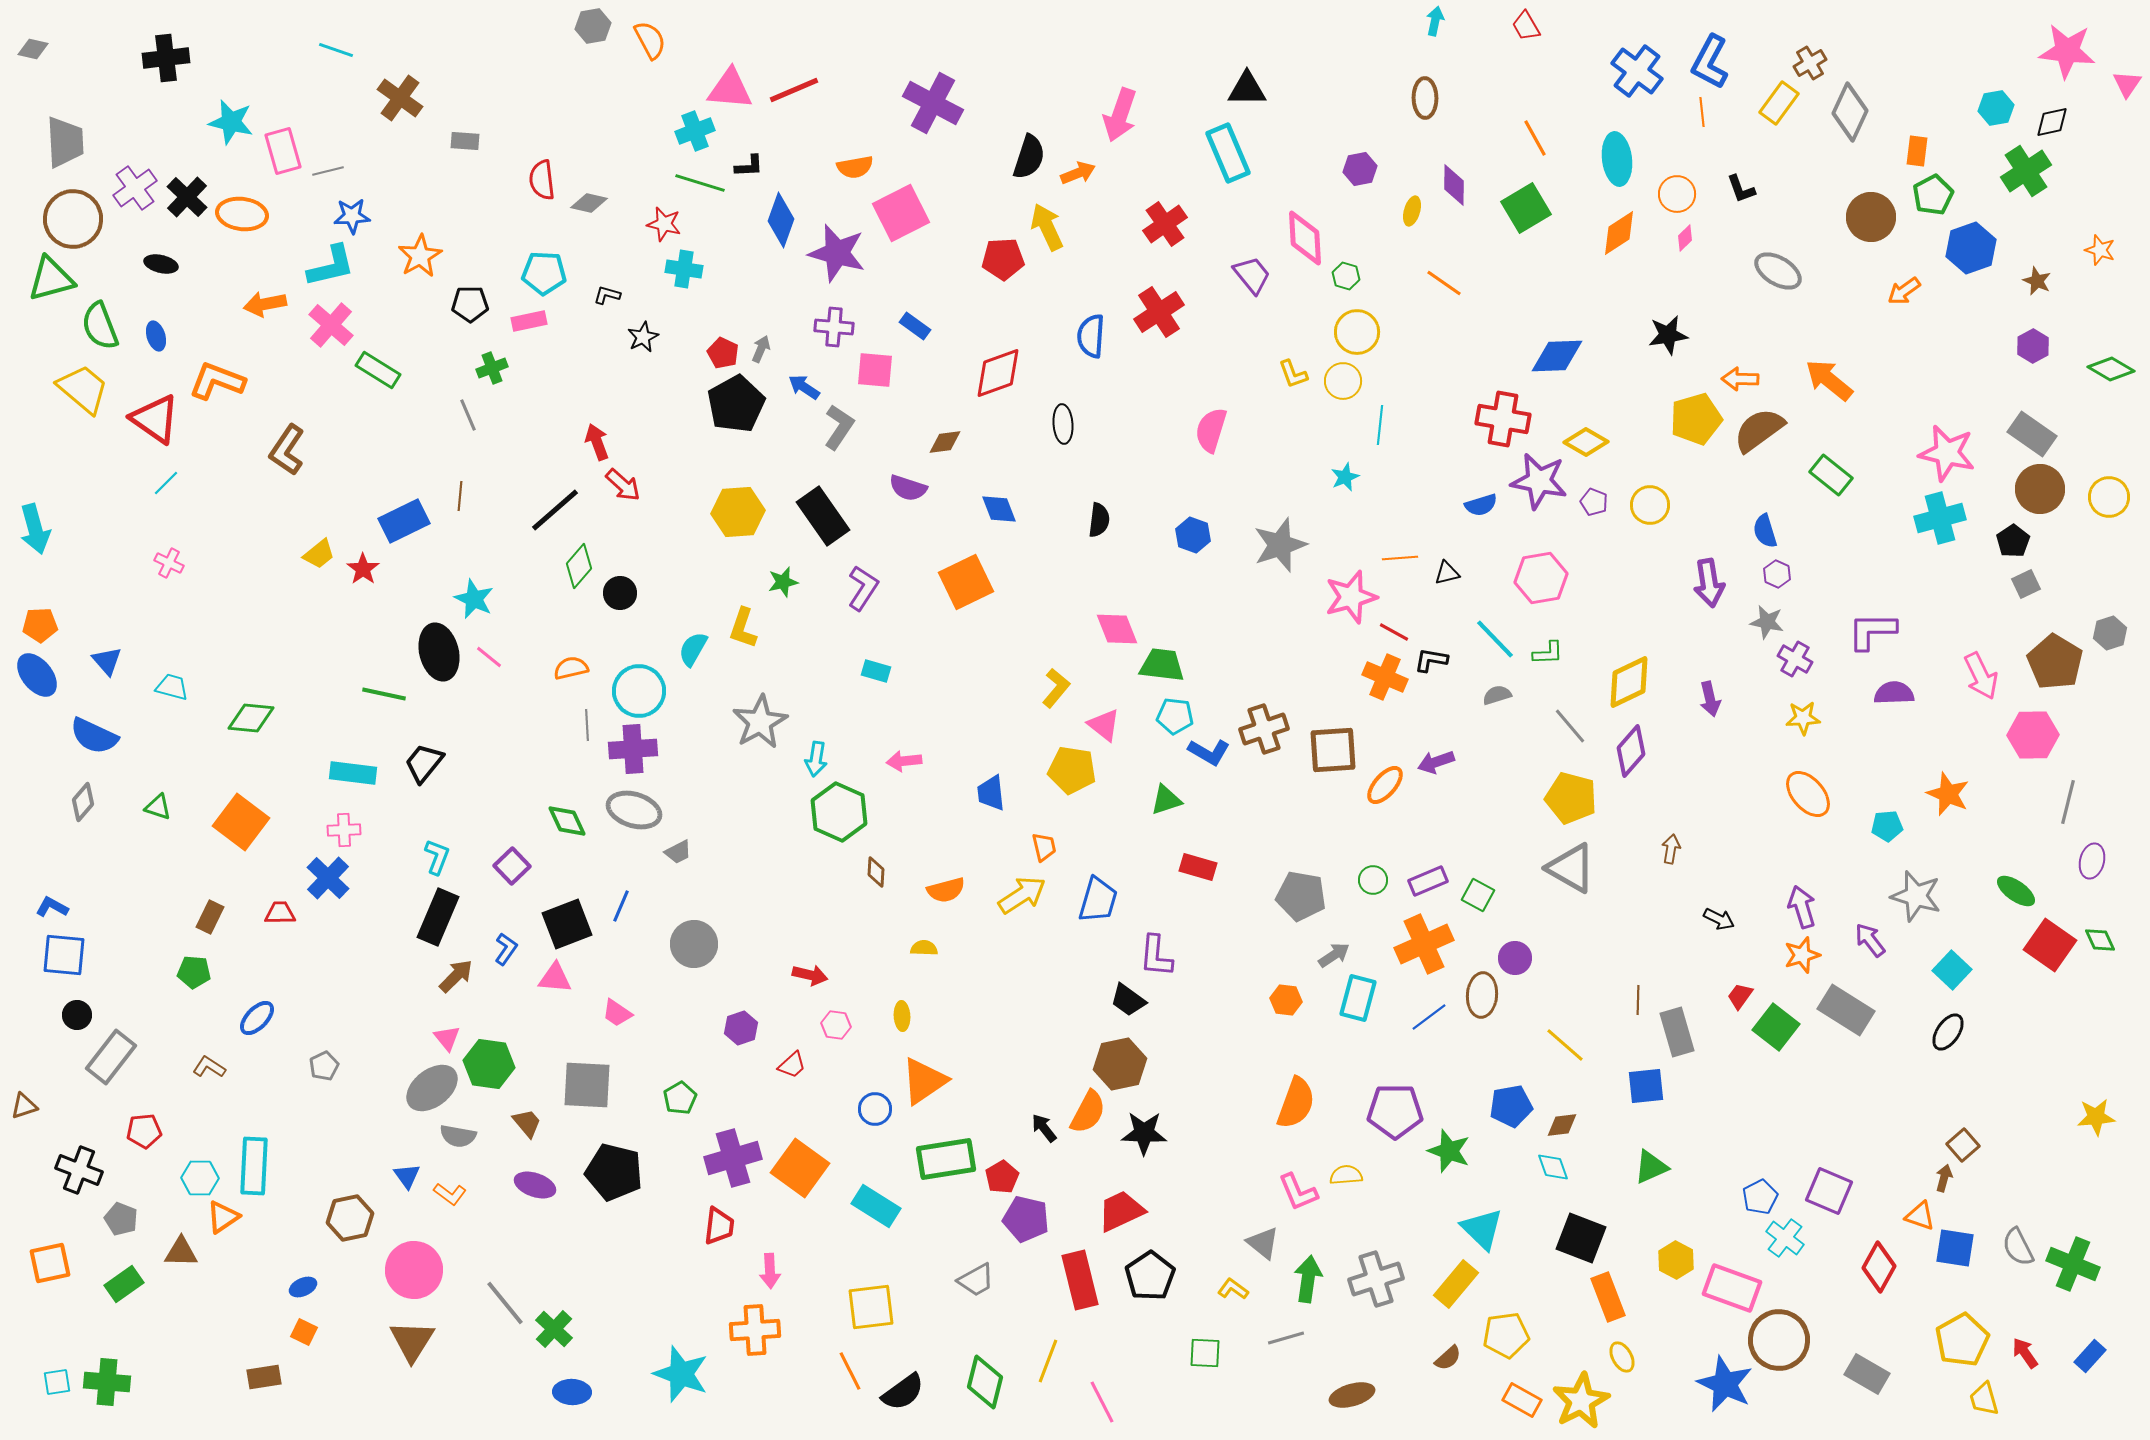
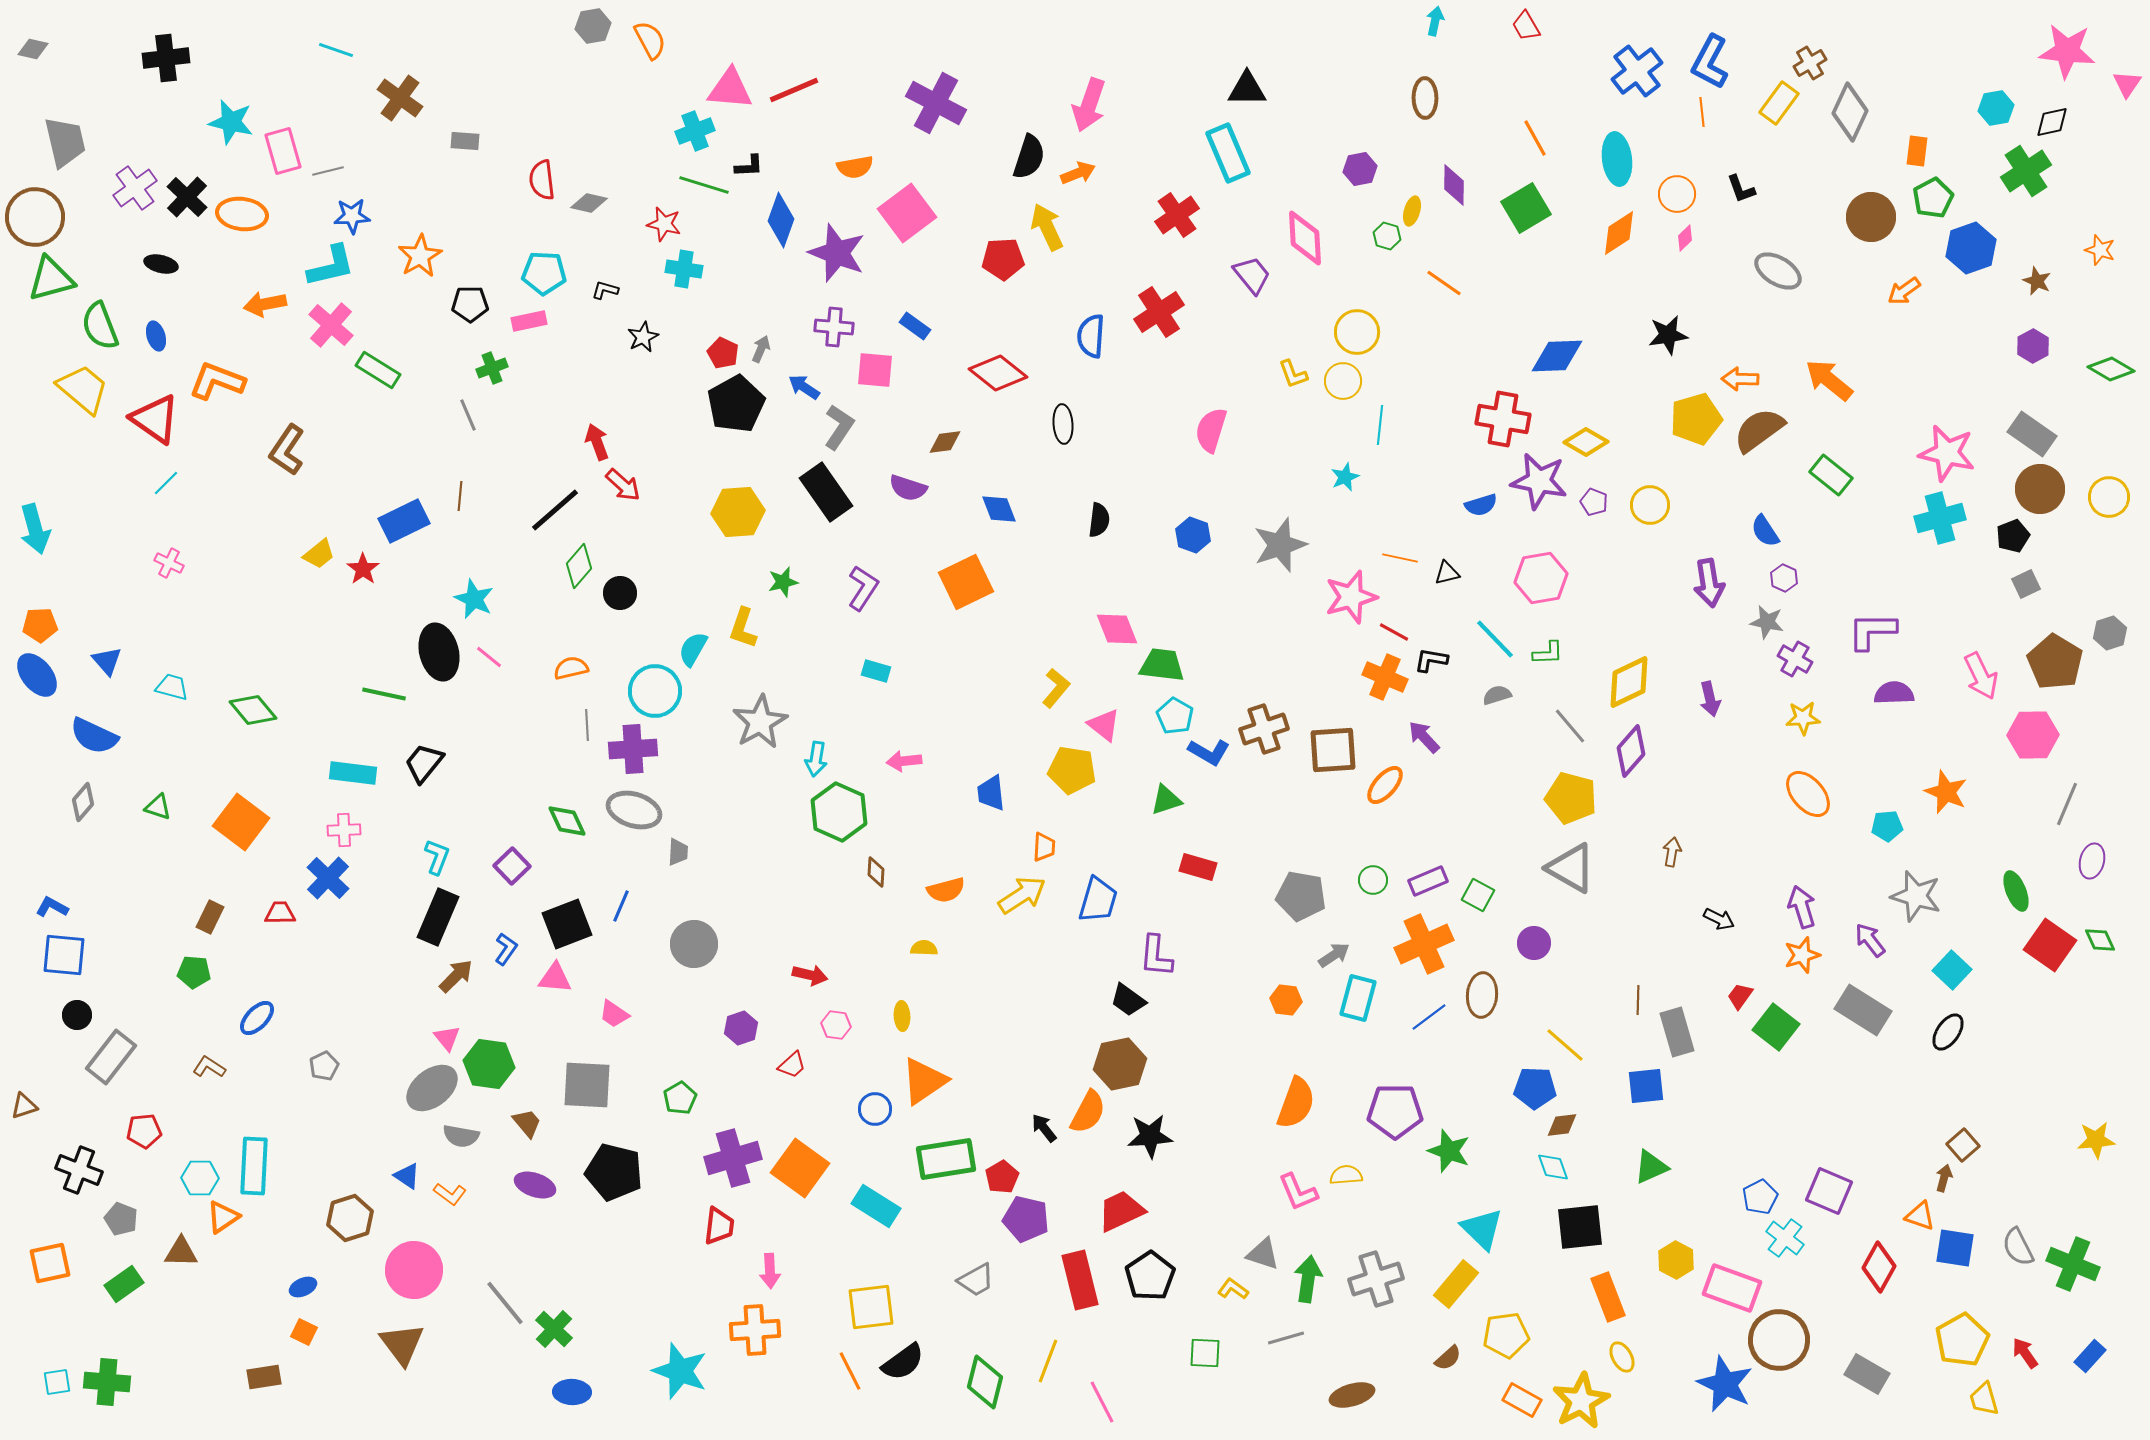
blue cross at (1637, 71): rotated 15 degrees clockwise
purple cross at (933, 103): moved 3 px right
pink arrow at (1120, 115): moved 31 px left, 10 px up
gray trapezoid at (65, 142): rotated 10 degrees counterclockwise
green line at (700, 183): moved 4 px right, 2 px down
green pentagon at (1933, 195): moved 3 px down
pink square at (901, 213): moved 6 px right; rotated 10 degrees counterclockwise
brown circle at (73, 219): moved 38 px left, 2 px up
red cross at (1165, 224): moved 12 px right, 9 px up
purple star at (837, 253): rotated 6 degrees clockwise
green hexagon at (1346, 276): moved 41 px right, 40 px up
black L-shape at (607, 295): moved 2 px left, 5 px up
red diamond at (998, 373): rotated 58 degrees clockwise
black rectangle at (823, 516): moved 3 px right, 24 px up
blue semicircle at (1765, 531): rotated 16 degrees counterclockwise
black pentagon at (2013, 541): moved 5 px up; rotated 12 degrees clockwise
orange line at (1400, 558): rotated 16 degrees clockwise
purple hexagon at (1777, 574): moved 7 px right, 4 px down
cyan circle at (639, 691): moved 16 px right
cyan pentagon at (1175, 716): rotated 24 degrees clockwise
green diamond at (251, 718): moved 2 px right, 8 px up; rotated 45 degrees clockwise
purple arrow at (1436, 762): moved 12 px left, 25 px up; rotated 66 degrees clockwise
orange star at (1948, 794): moved 2 px left, 2 px up
gray line at (2068, 802): moved 1 px left, 2 px down; rotated 9 degrees clockwise
orange trapezoid at (1044, 847): rotated 16 degrees clockwise
brown arrow at (1671, 849): moved 1 px right, 3 px down
gray trapezoid at (678, 852): rotated 60 degrees counterclockwise
green ellipse at (2016, 891): rotated 33 degrees clockwise
purple circle at (1515, 958): moved 19 px right, 15 px up
gray rectangle at (1846, 1010): moved 17 px right
pink trapezoid at (617, 1013): moved 3 px left, 1 px down
blue pentagon at (1511, 1106): moved 24 px right, 18 px up; rotated 12 degrees clockwise
yellow star at (2096, 1117): moved 23 px down
black star at (1144, 1133): moved 6 px right, 3 px down; rotated 6 degrees counterclockwise
gray semicircle at (458, 1136): moved 3 px right
blue triangle at (407, 1176): rotated 20 degrees counterclockwise
brown hexagon at (350, 1218): rotated 6 degrees counterclockwise
black square at (1581, 1238): moved 1 px left, 11 px up; rotated 27 degrees counterclockwise
gray triangle at (1263, 1243): moved 11 px down; rotated 21 degrees counterclockwise
brown triangle at (412, 1341): moved 10 px left, 3 px down; rotated 9 degrees counterclockwise
cyan star at (681, 1374): moved 1 px left, 3 px up
black semicircle at (903, 1392): moved 30 px up
